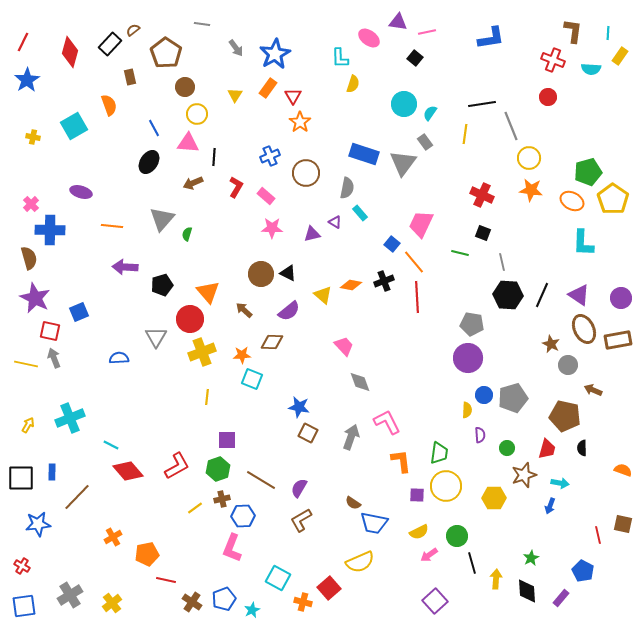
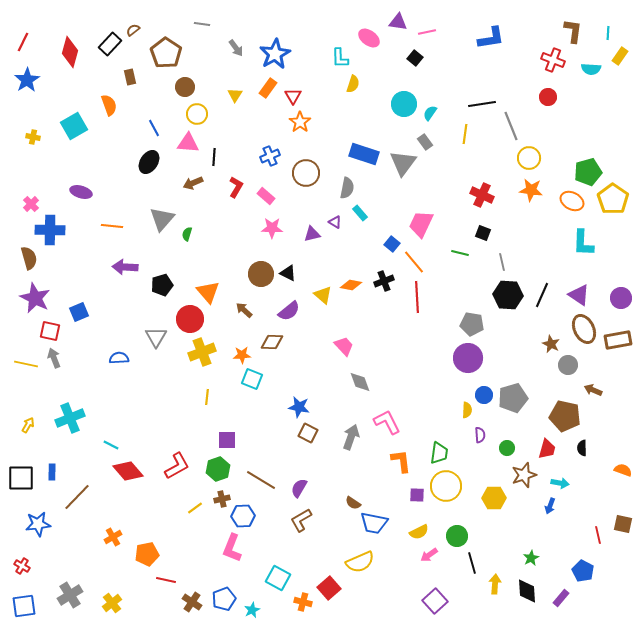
yellow arrow at (496, 579): moved 1 px left, 5 px down
